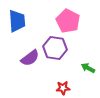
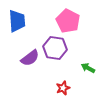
red star: rotated 16 degrees counterclockwise
